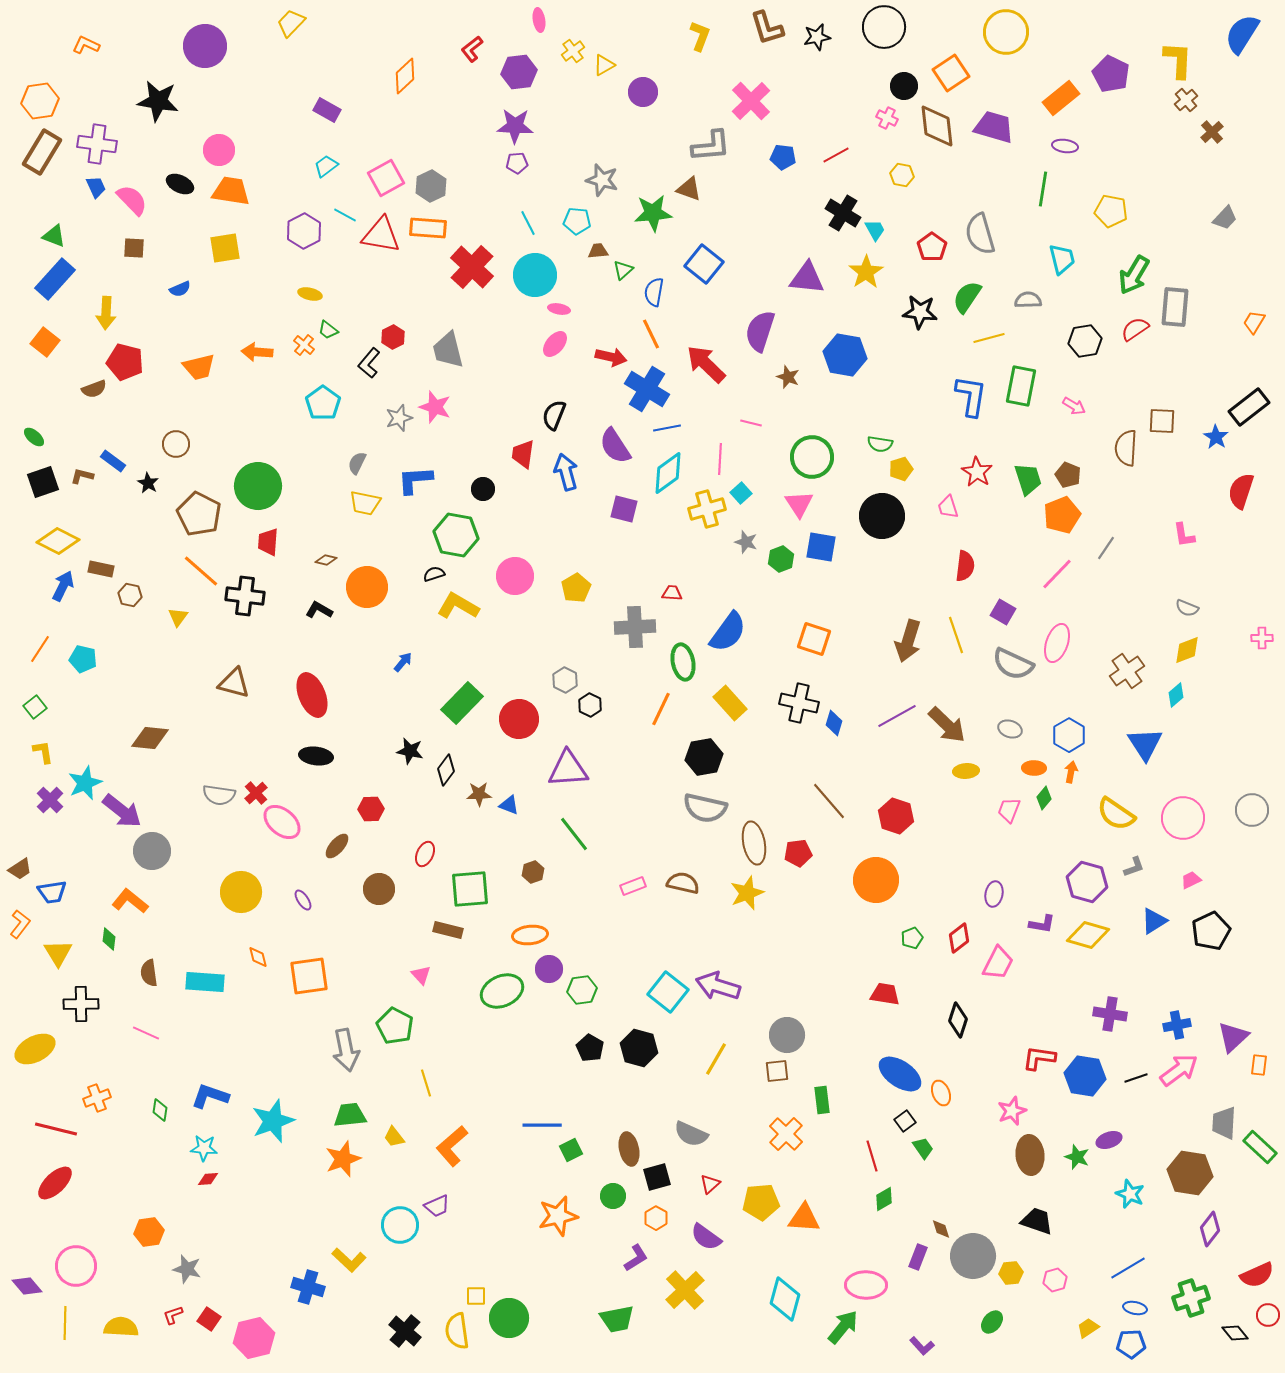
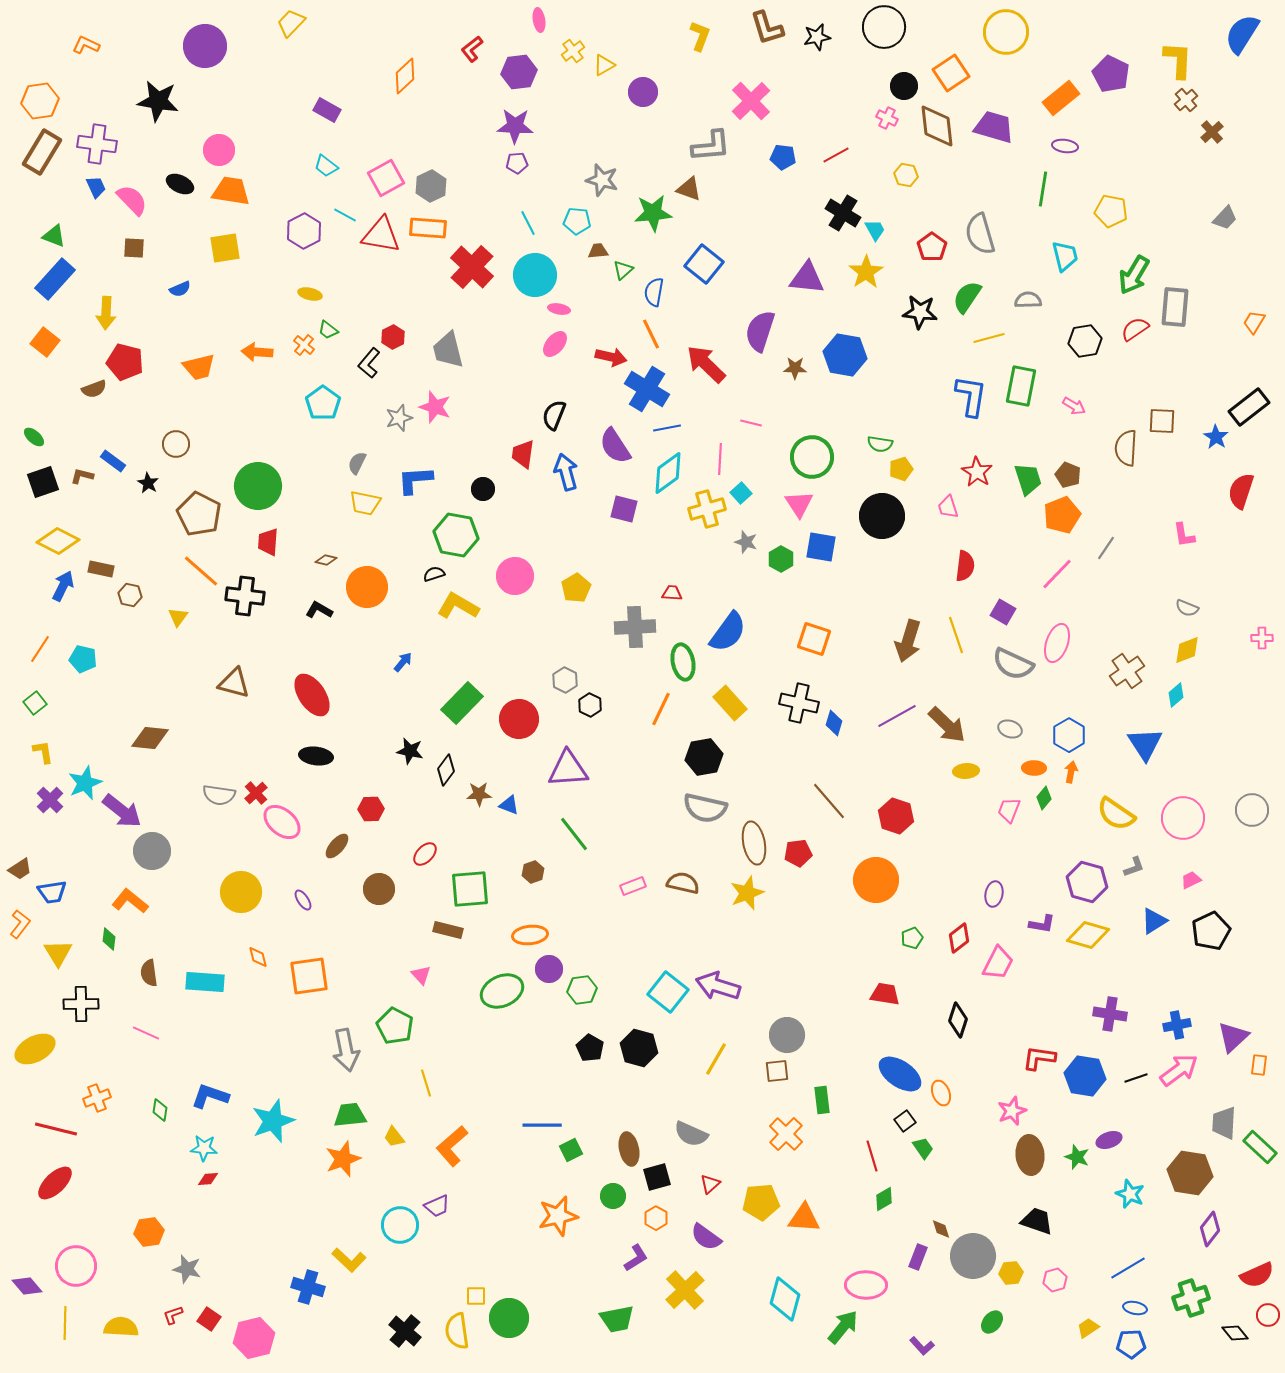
cyan trapezoid at (326, 166): rotated 105 degrees counterclockwise
yellow hexagon at (902, 175): moved 4 px right
cyan trapezoid at (1062, 259): moved 3 px right, 3 px up
brown star at (788, 377): moved 7 px right, 9 px up; rotated 20 degrees counterclockwise
green hexagon at (781, 559): rotated 10 degrees counterclockwise
red ellipse at (312, 695): rotated 12 degrees counterclockwise
green square at (35, 707): moved 4 px up
red ellipse at (425, 854): rotated 20 degrees clockwise
